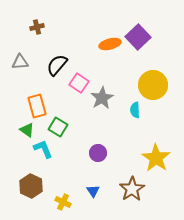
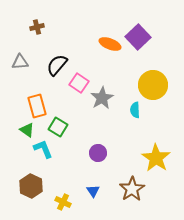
orange ellipse: rotated 35 degrees clockwise
